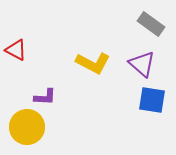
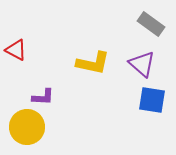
yellow L-shape: rotated 16 degrees counterclockwise
purple L-shape: moved 2 px left
